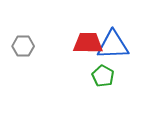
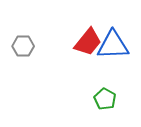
red trapezoid: moved 1 px up; rotated 128 degrees clockwise
green pentagon: moved 2 px right, 23 px down
